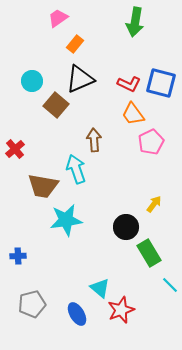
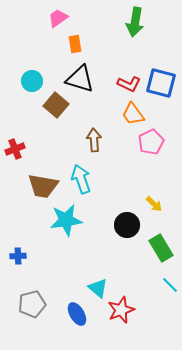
orange rectangle: rotated 48 degrees counterclockwise
black triangle: rotated 40 degrees clockwise
red cross: rotated 18 degrees clockwise
cyan arrow: moved 5 px right, 10 px down
yellow arrow: rotated 96 degrees clockwise
black circle: moved 1 px right, 2 px up
green rectangle: moved 12 px right, 5 px up
cyan triangle: moved 2 px left
